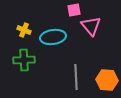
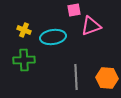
pink triangle: rotated 50 degrees clockwise
orange hexagon: moved 2 px up
